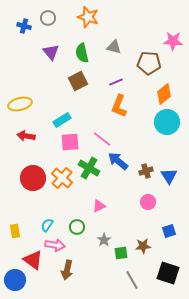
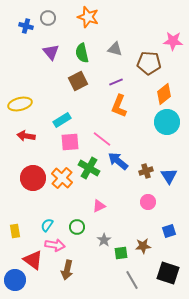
blue cross: moved 2 px right
gray triangle: moved 1 px right, 2 px down
